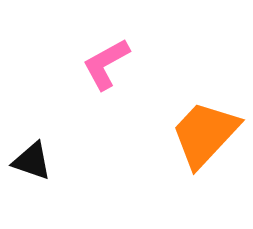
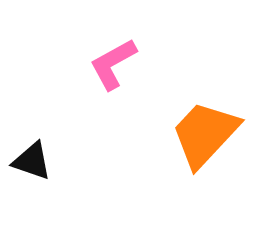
pink L-shape: moved 7 px right
